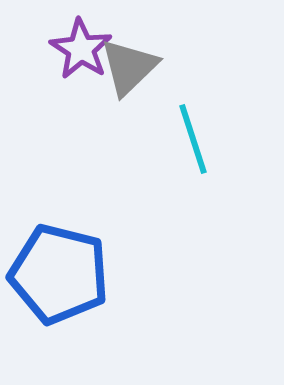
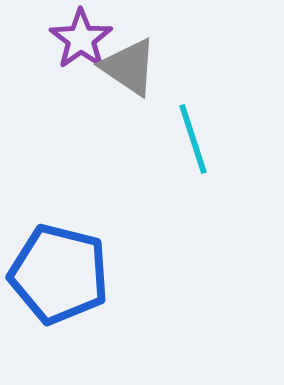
purple star: moved 10 px up; rotated 4 degrees clockwise
gray triangle: rotated 42 degrees counterclockwise
